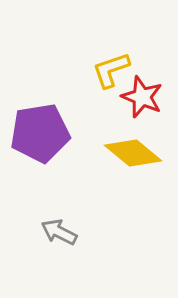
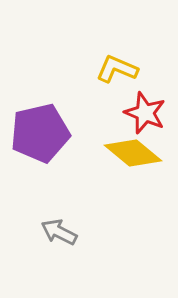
yellow L-shape: moved 6 px right, 1 px up; rotated 42 degrees clockwise
red star: moved 3 px right, 16 px down
purple pentagon: rotated 4 degrees counterclockwise
